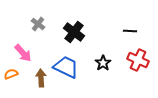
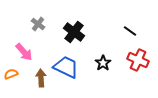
black line: rotated 32 degrees clockwise
pink arrow: moved 1 px right, 1 px up
